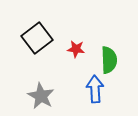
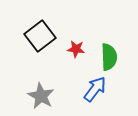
black square: moved 3 px right, 2 px up
green semicircle: moved 3 px up
blue arrow: rotated 40 degrees clockwise
